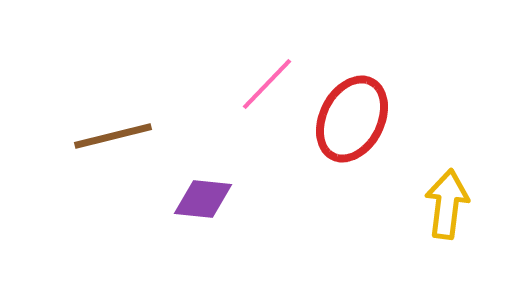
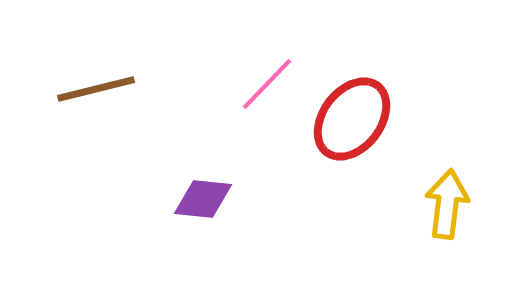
red ellipse: rotated 10 degrees clockwise
brown line: moved 17 px left, 47 px up
